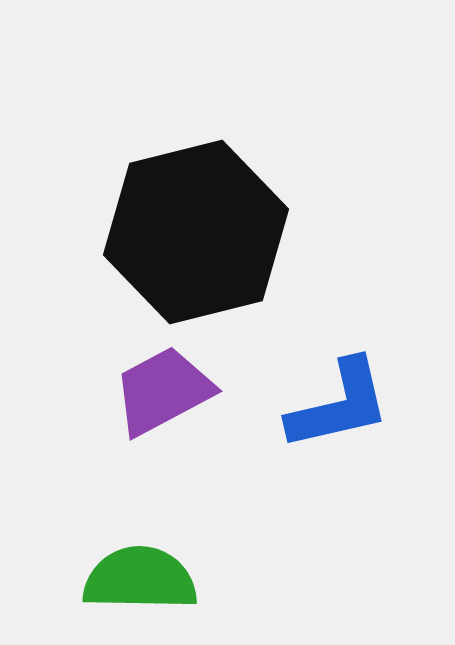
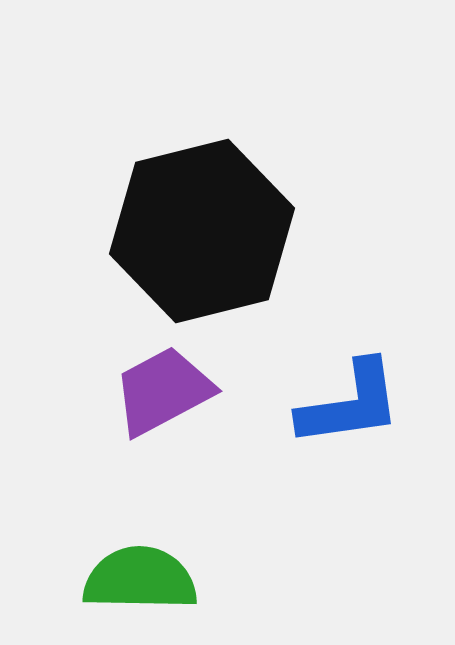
black hexagon: moved 6 px right, 1 px up
blue L-shape: moved 11 px right, 1 px up; rotated 5 degrees clockwise
